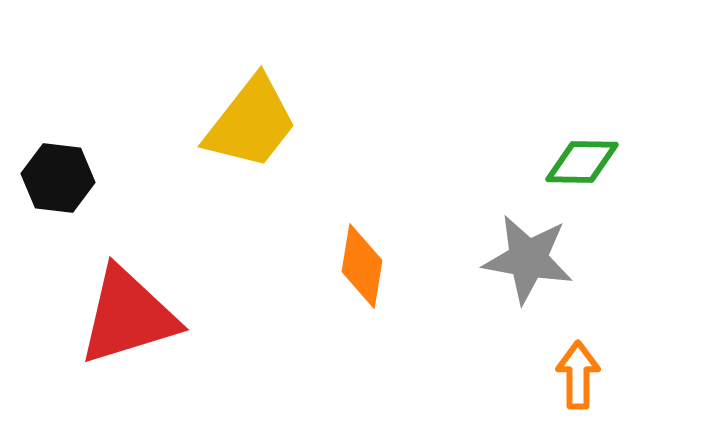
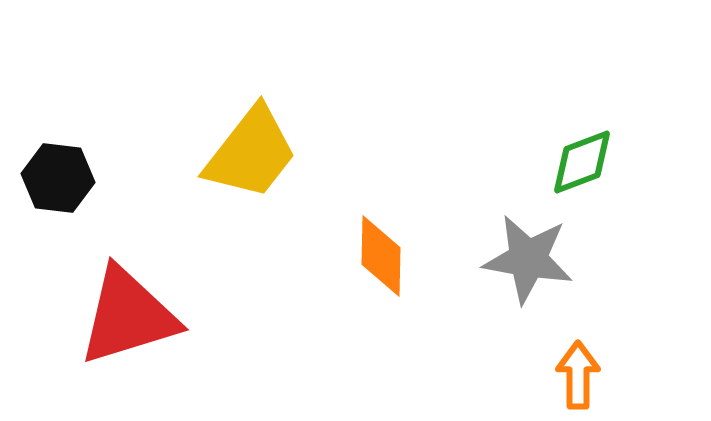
yellow trapezoid: moved 30 px down
green diamond: rotated 22 degrees counterclockwise
orange diamond: moved 19 px right, 10 px up; rotated 8 degrees counterclockwise
